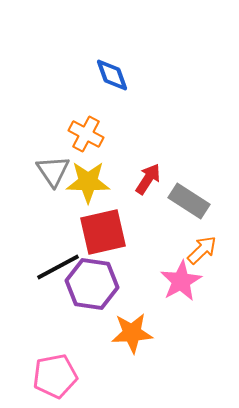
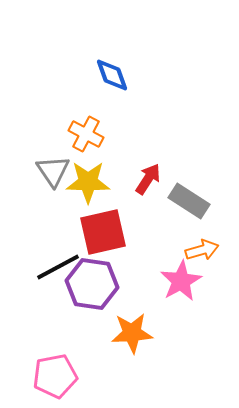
orange arrow: rotated 28 degrees clockwise
